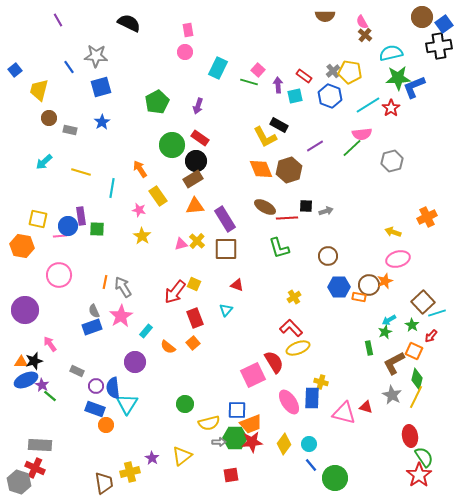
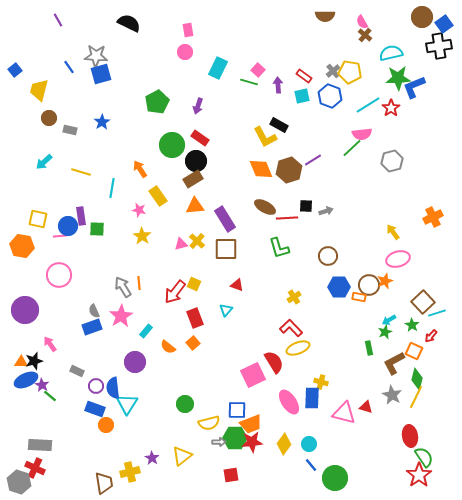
blue square at (101, 87): moved 13 px up
cyan square at (295, 96): moved 7 px right
purple line at (315, 146): moved 2 px left, 14 px down
orange cross at (427, 217): moved 6 px right
yellow arrow at (393, 232): rotated 35 degrees clockwise
orange line at (105, 282): moved 34 px right, 1 px down; rotated 16 degrees counterclockwise
